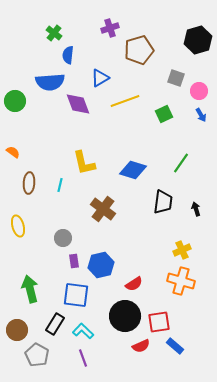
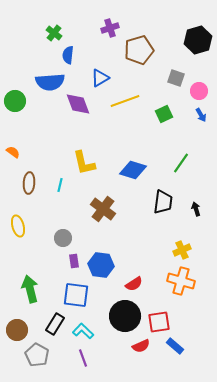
blue hexagon at (101, 265): rotated 20 degrees clockwise
